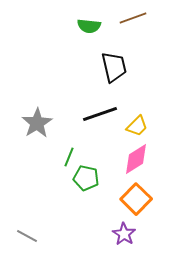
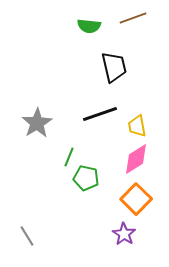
yellow trapezoid: rotated 125 degrees clockwise
gray line: rotated 30 degrees clockwise
